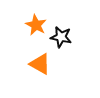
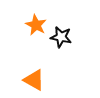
orange triangle: moved 6 px left, 16 px down
